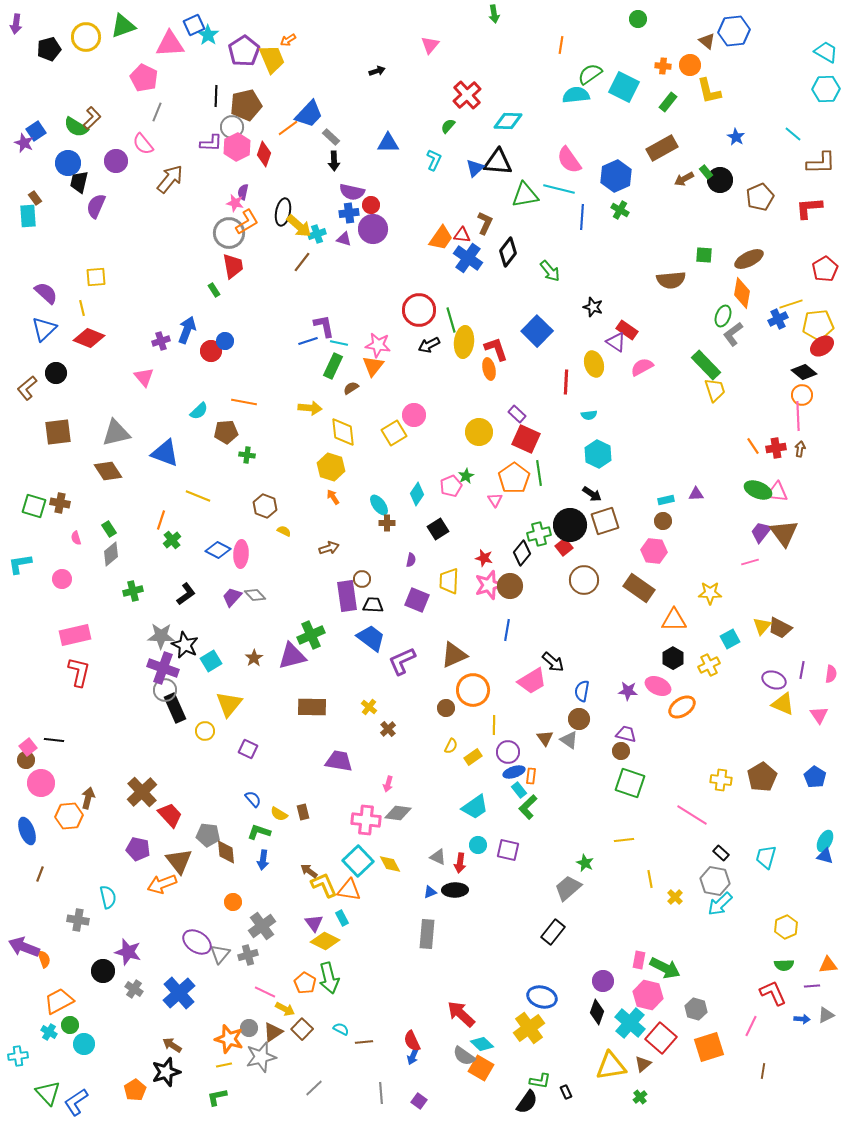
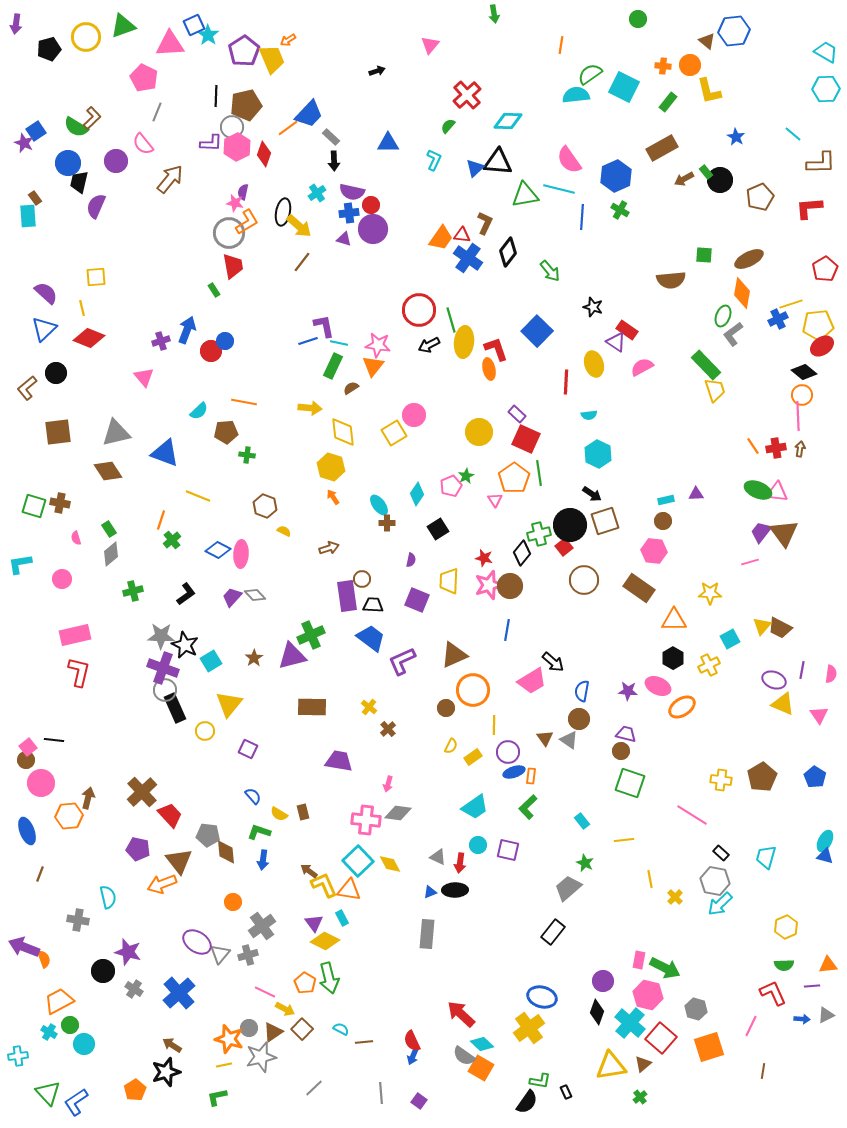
cyan cross at (317, 234): moved 41 px up; rotated 18 degrees counterclockwise
cyan rectangle at (519, 790): moved 63 px right, 31 px down
blue semicircle at (253, 799): moved 3 px up
